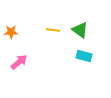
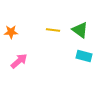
pink arrow: moved 1 px up
